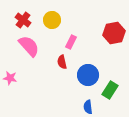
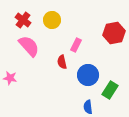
pink rectangle: moved 5 px right, 3 px down
